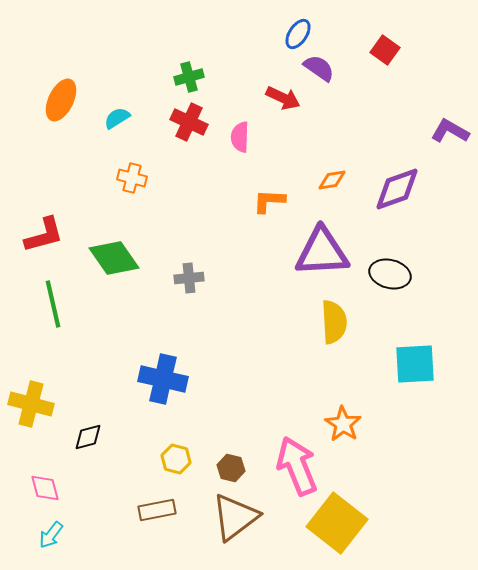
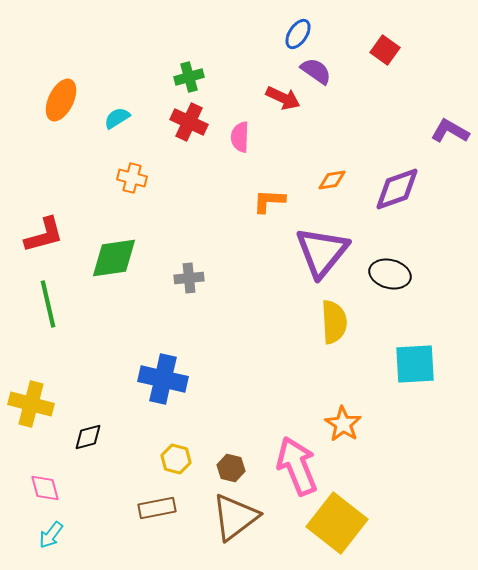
purple semicircle: moved 3 px left, 3 px down
purple triangle: rotated 48 degrees counterclockwise
green diamond: rotated 63 degrees counterclockwise
green line: moved 5 px left
brown rectangle: moved 2 px up
